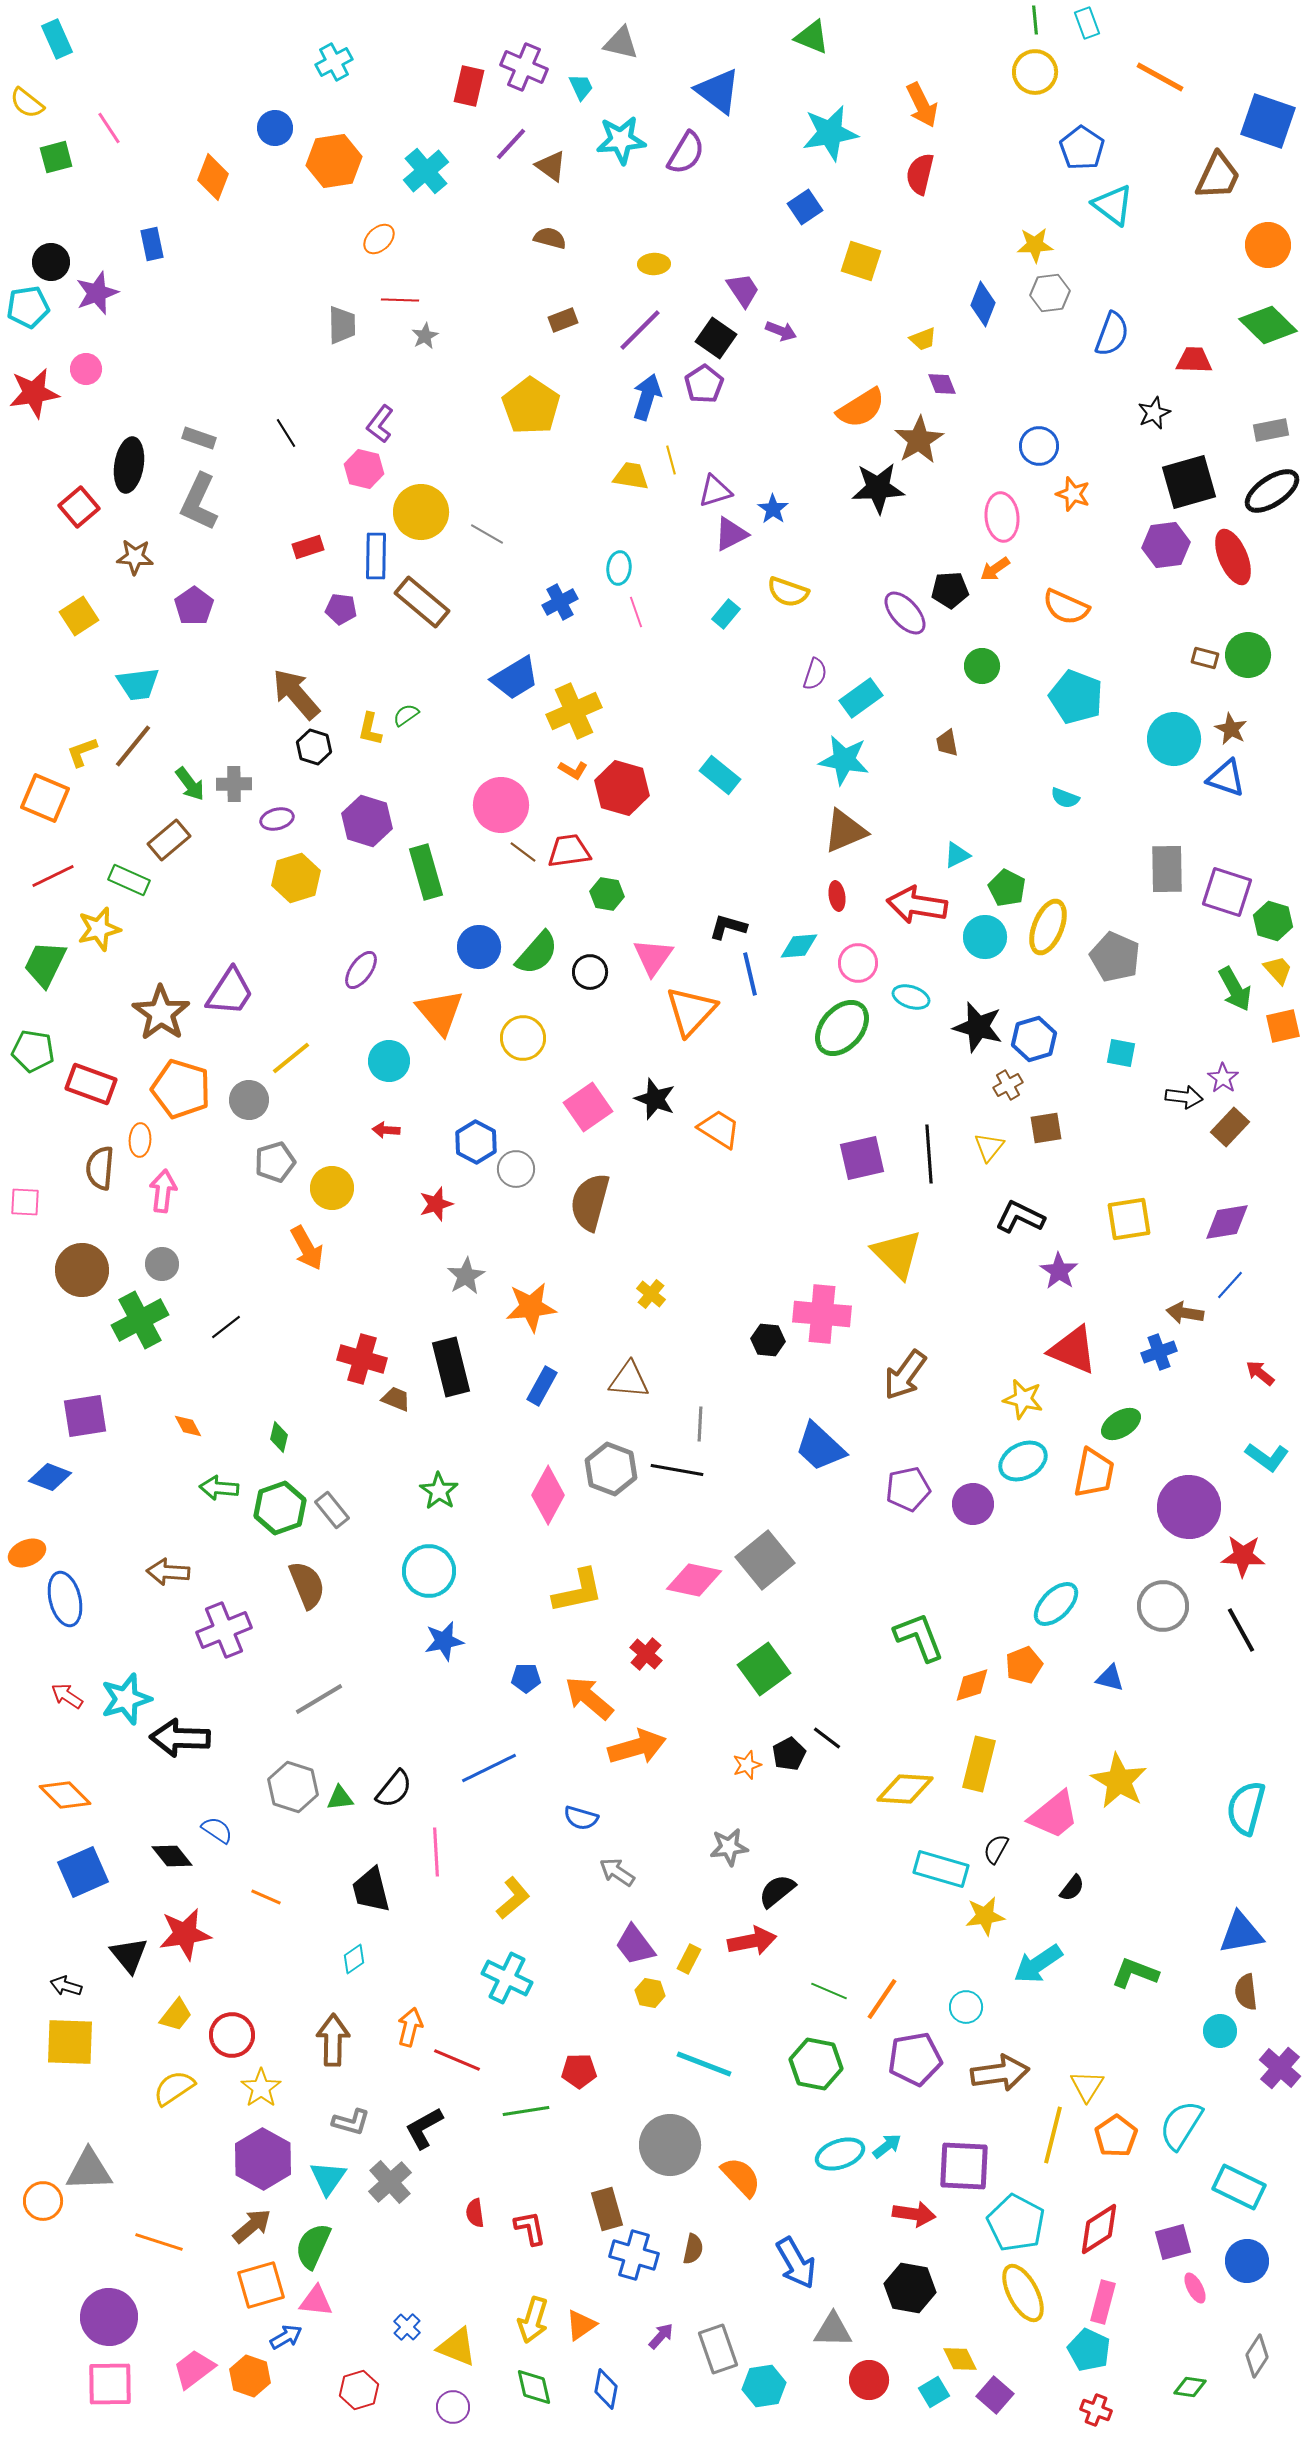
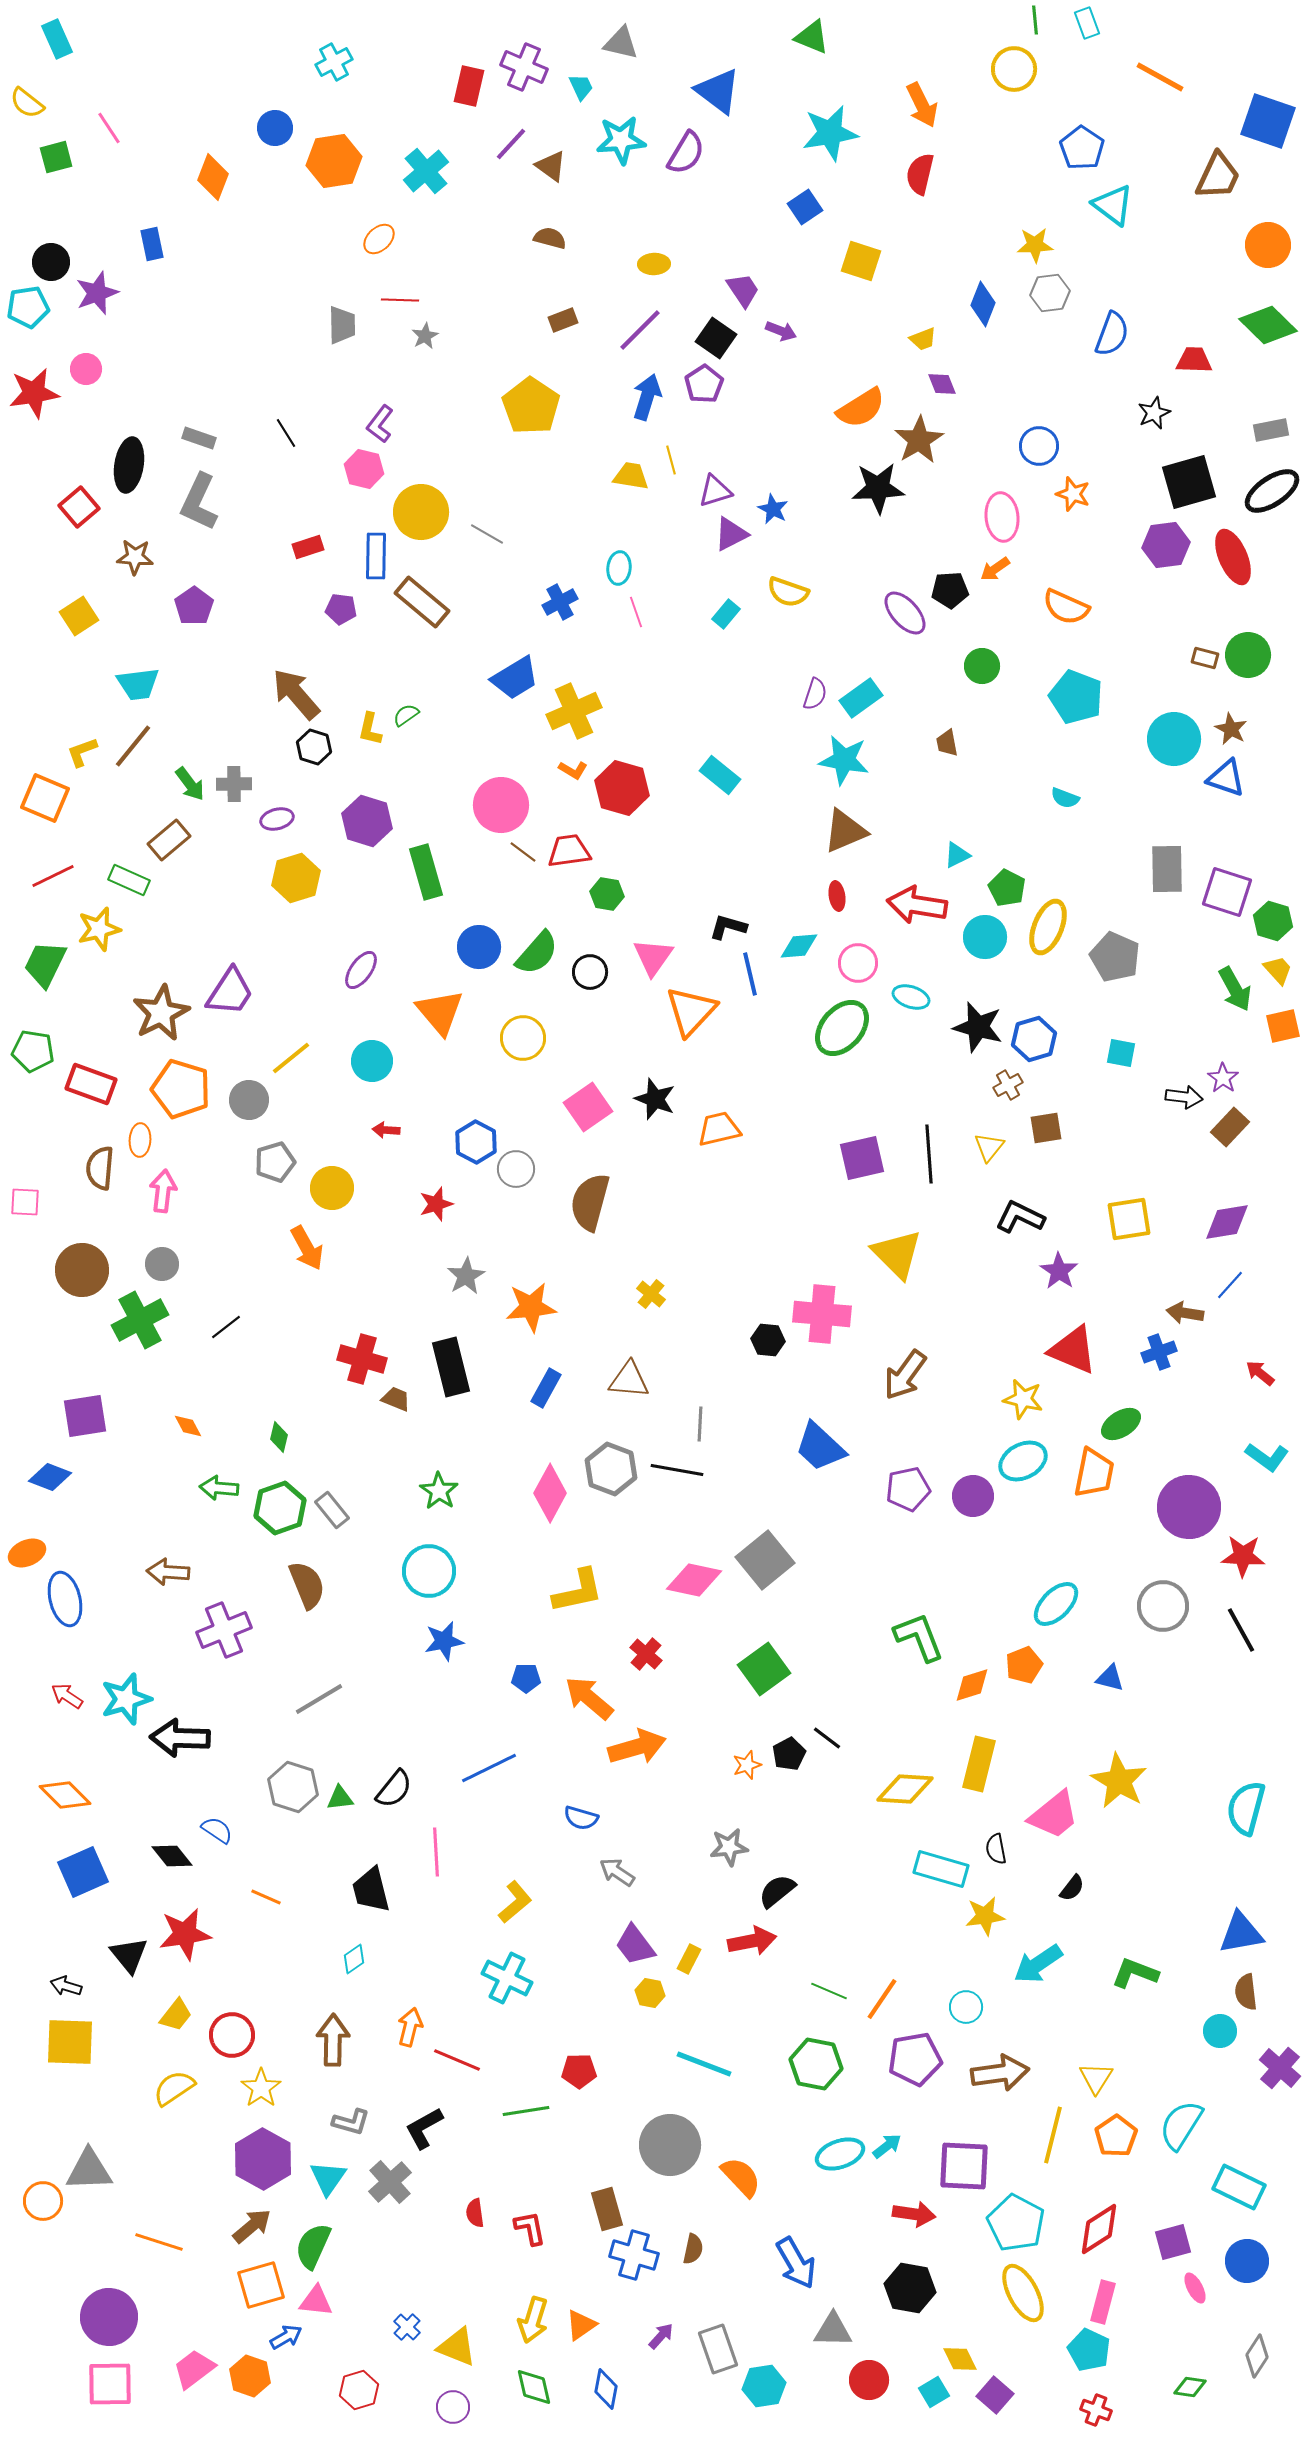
yellow circle at (1035, 72): moved 21 px left, 3 px up
blue star at (773, 509): rotated 8 degrees counterclockwise
purple semicircle at (815, 674): moved 20 px down
brown star at (161, 1013): rotated 10 degrees clockwise
cyan circle at (389, 1061): moved 17 px left
orange trapezoid at (719, 1129): rotated 45 degrees counterclockwise
blue rectangle at (542, 1386): moved 4 px right, 2 px down
pink diamond at (548, 1495): moved 2 px right, 2 px up
purple circle at (973, 1504): moved 8 px up
black semicircle at (996, 1849): rotated 40 degrees counterclockwise
yellow L-shape at (513, 1898): moved 2 px right, 4 px down
yellow triangle at (1087, 2086): moved 9 px right, 8 px up
